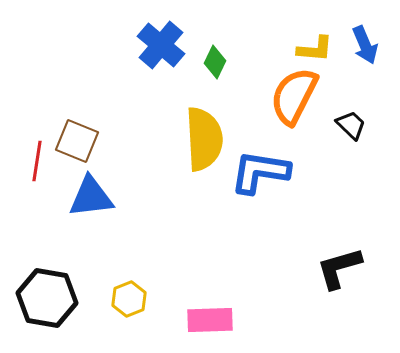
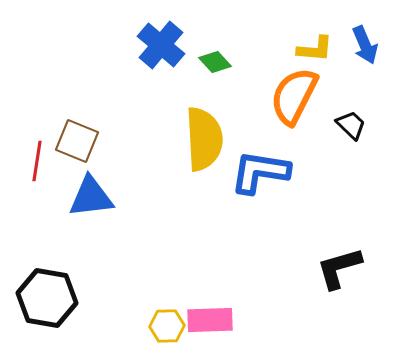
green diamond: rotated 68 degrees counterclockwise
yellow hexagon: moved 38 px right, 27 px down; rotated 20 degrees clockwise
